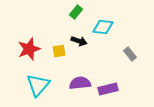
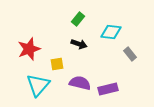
green rectangle: moved 2 px right, 7 px down
cyan diamond: moved 8 px right, 5 px down
black arrow: moved 3 px down
yellow square: moved 2 px left, 13 px down
purple semicircle: rotated 20 degrees clockwise
